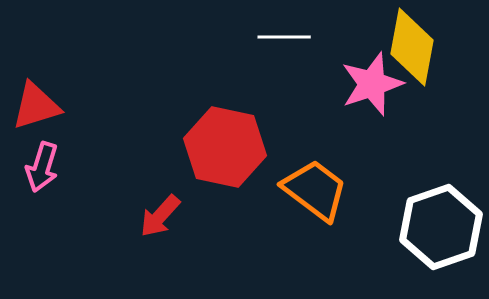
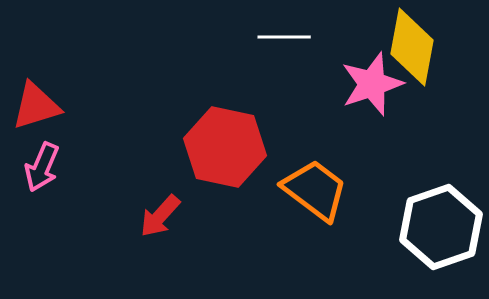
pink arrow: rotated 6 degrees clockwise
